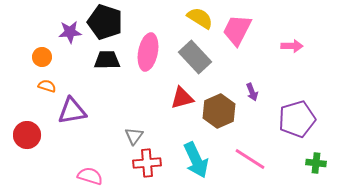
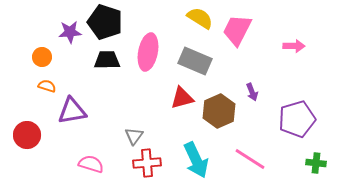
pink arrow: moved 2 px right
gray rectangle: moved 4 px down; rotated 24 degrees counterclockwise
pink semicircle: moved 1 px right, 12 px up
